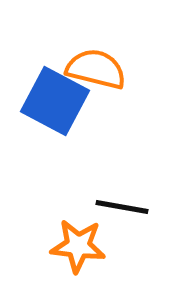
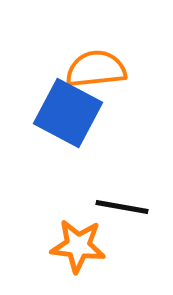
orange semicircle: rotated 20 degrees counterclockwise
blue square: moved 13 px right, 12 px down
